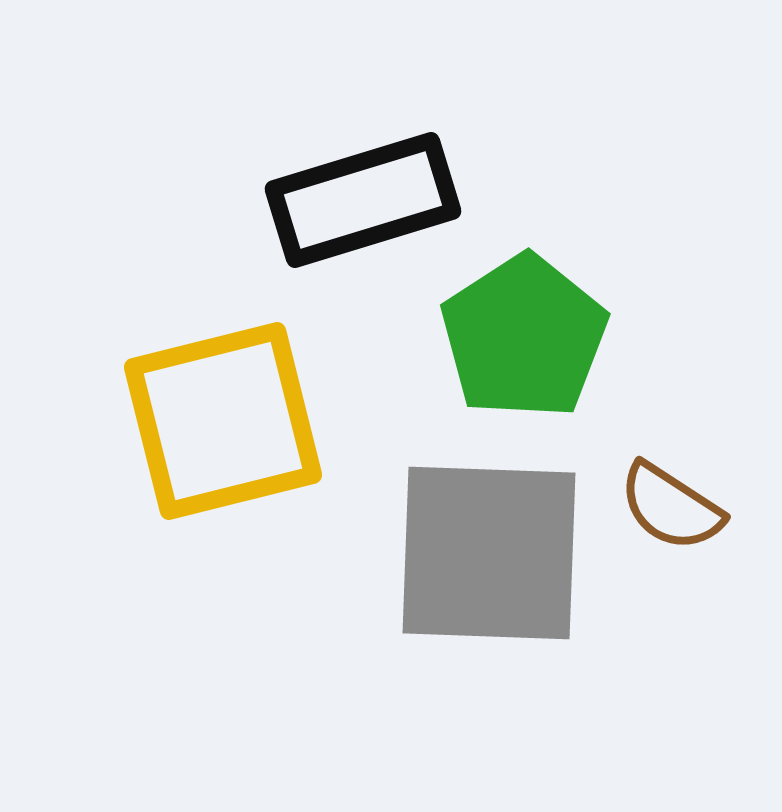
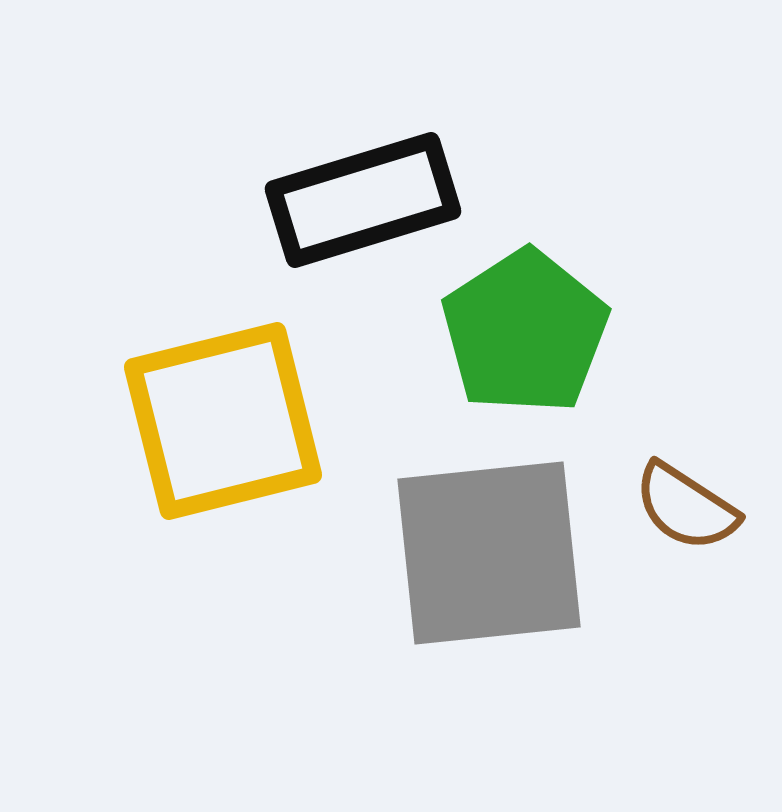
green pentagon: moved 1 px right, 5 px up
brown semicircle: moved 15 px right
gray square: rotated 8 degrees counterclockwise
